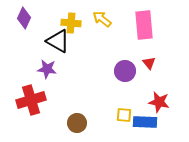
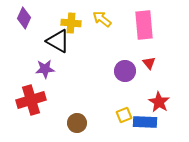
purple star: moved 2 px left; rotated 12 degrees counterclockwise
red star: rotated 20 degrees clockwise
yellow square: rotated 28 degrees counterclockwise
